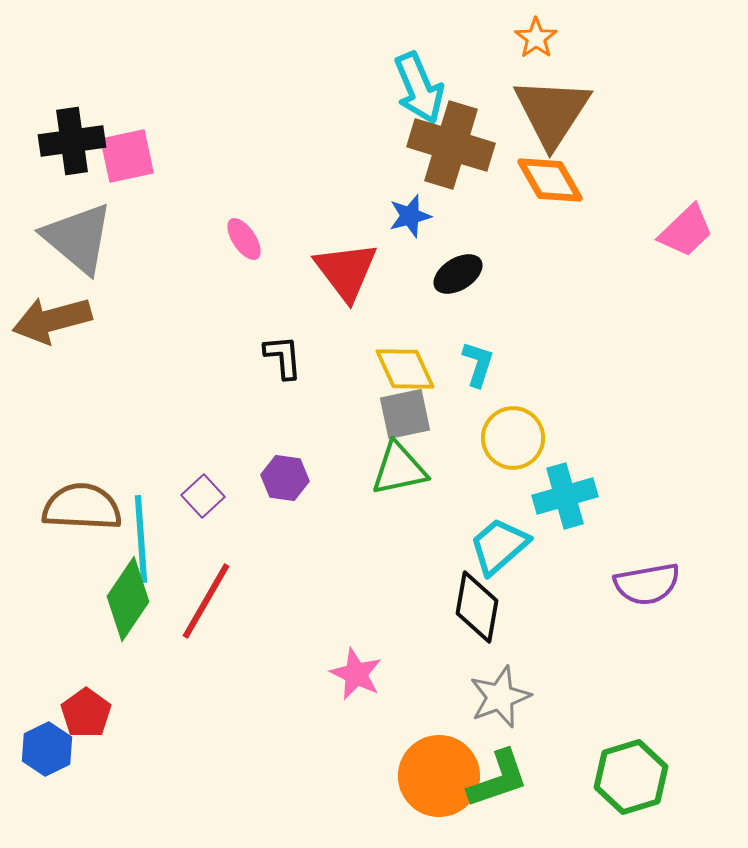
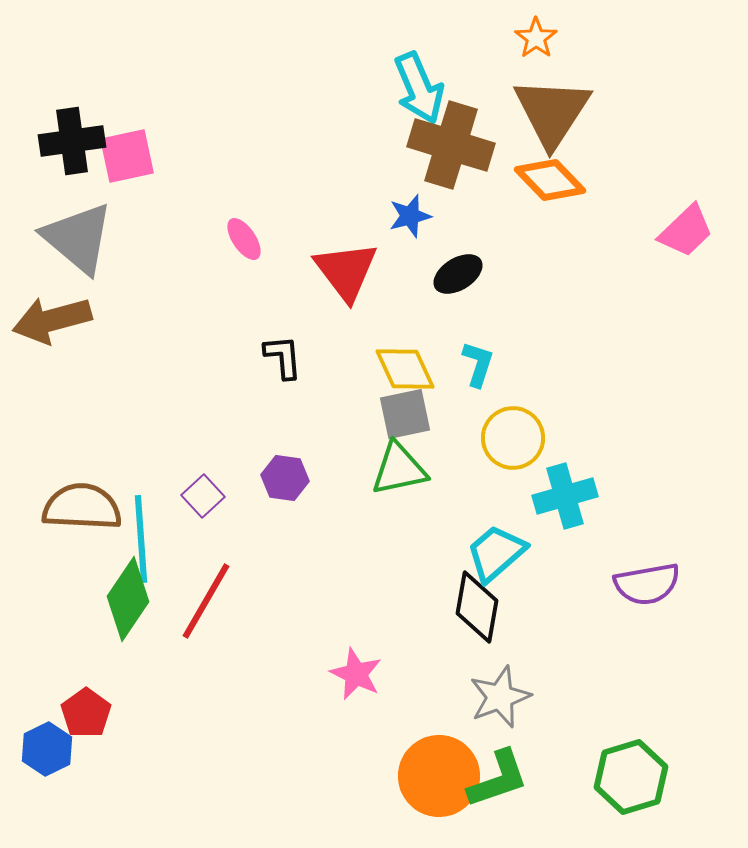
orange diamond: rotated 14 degrees counterclockwise
cyan trapezoid: moved 3 px left, 7 px down
